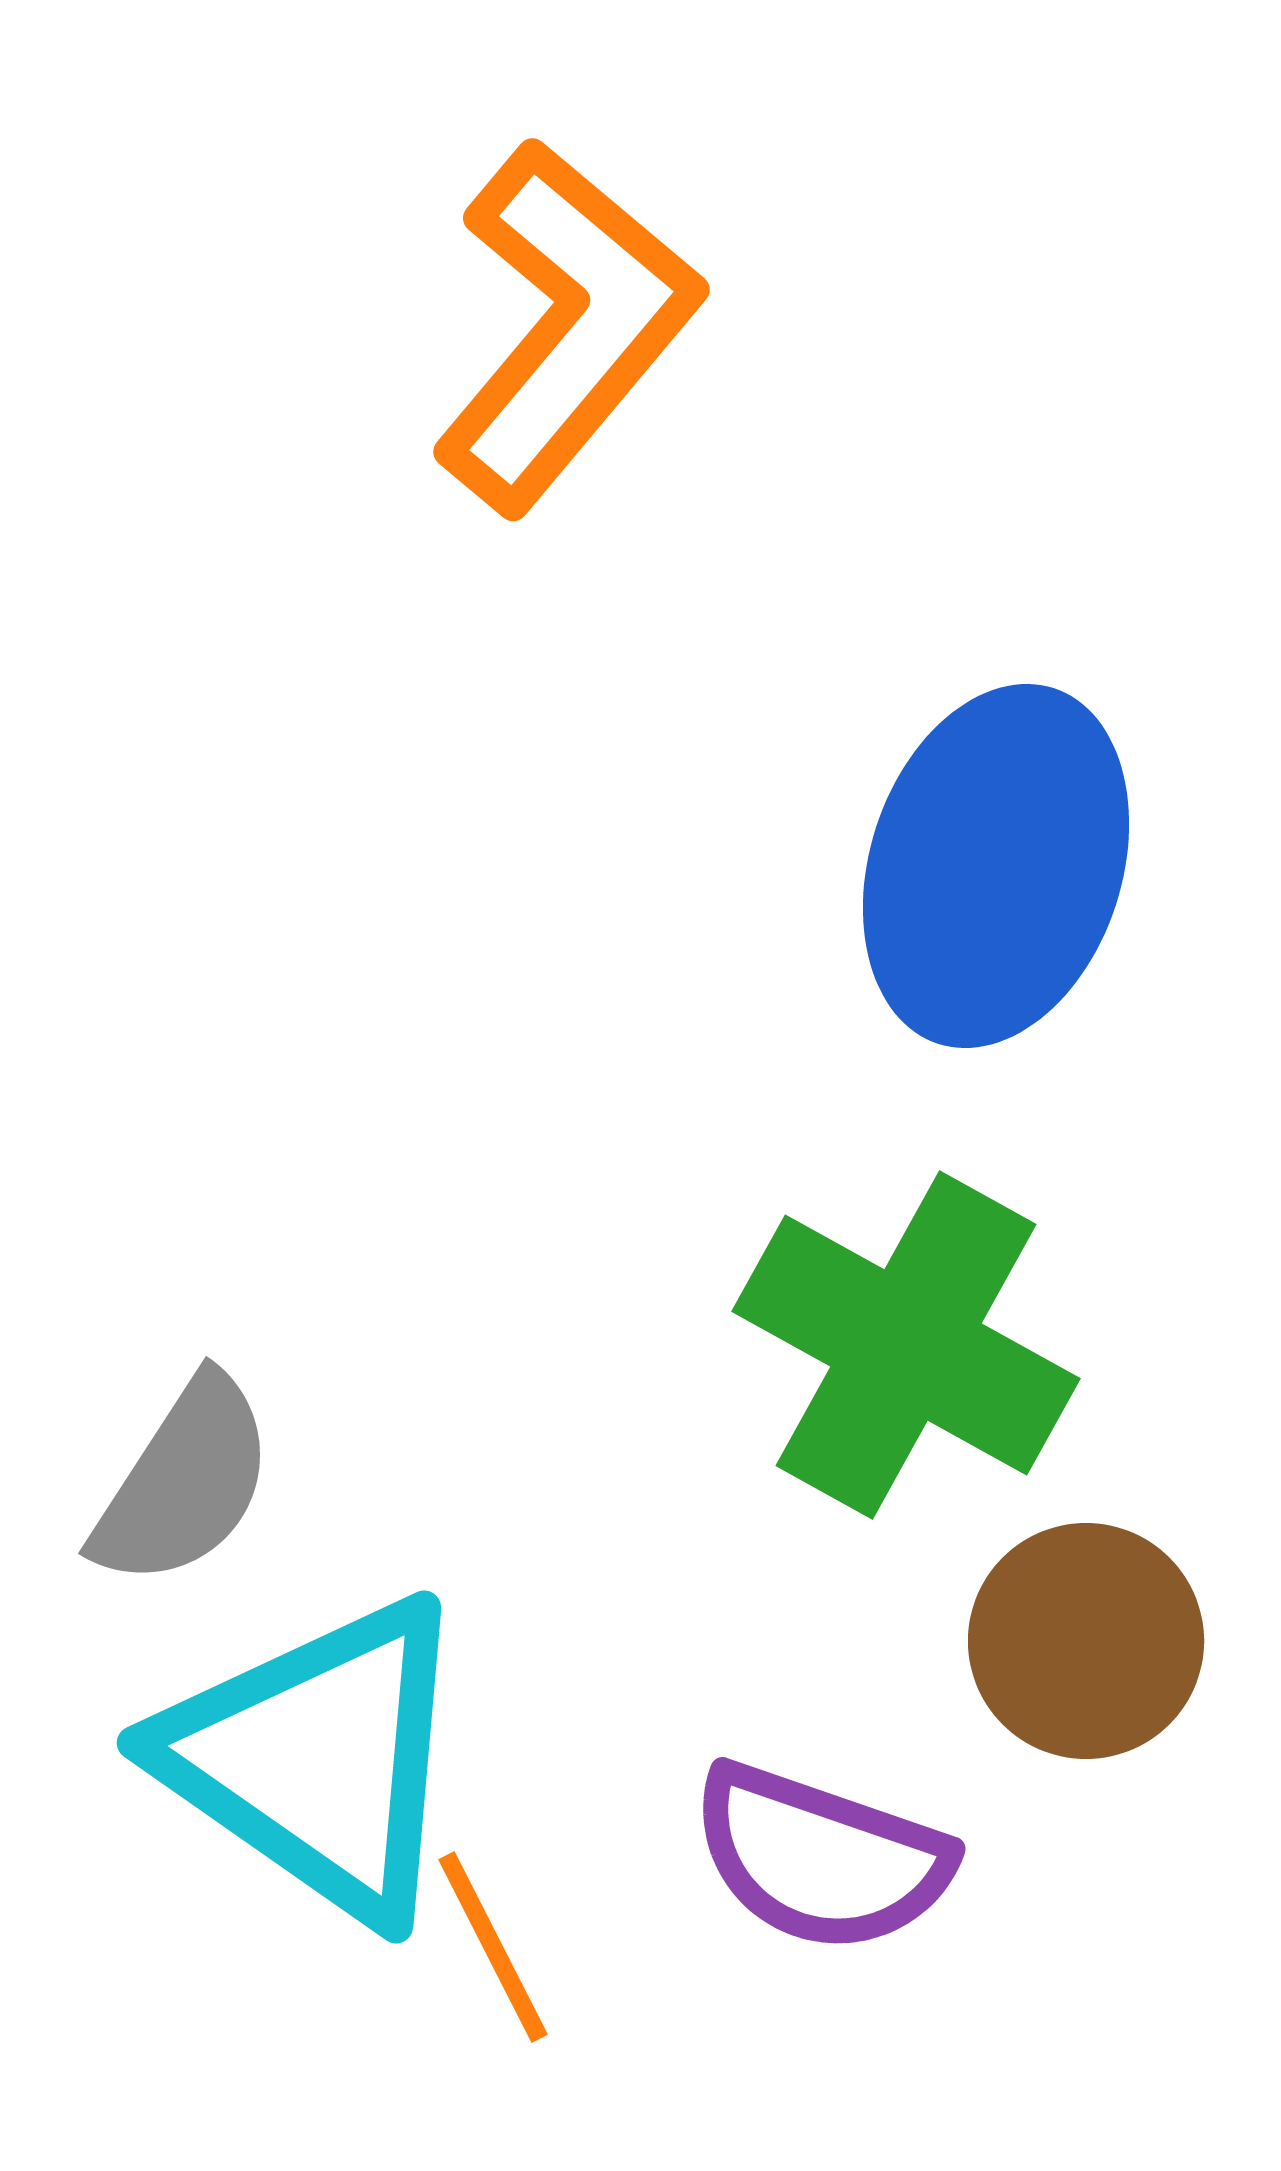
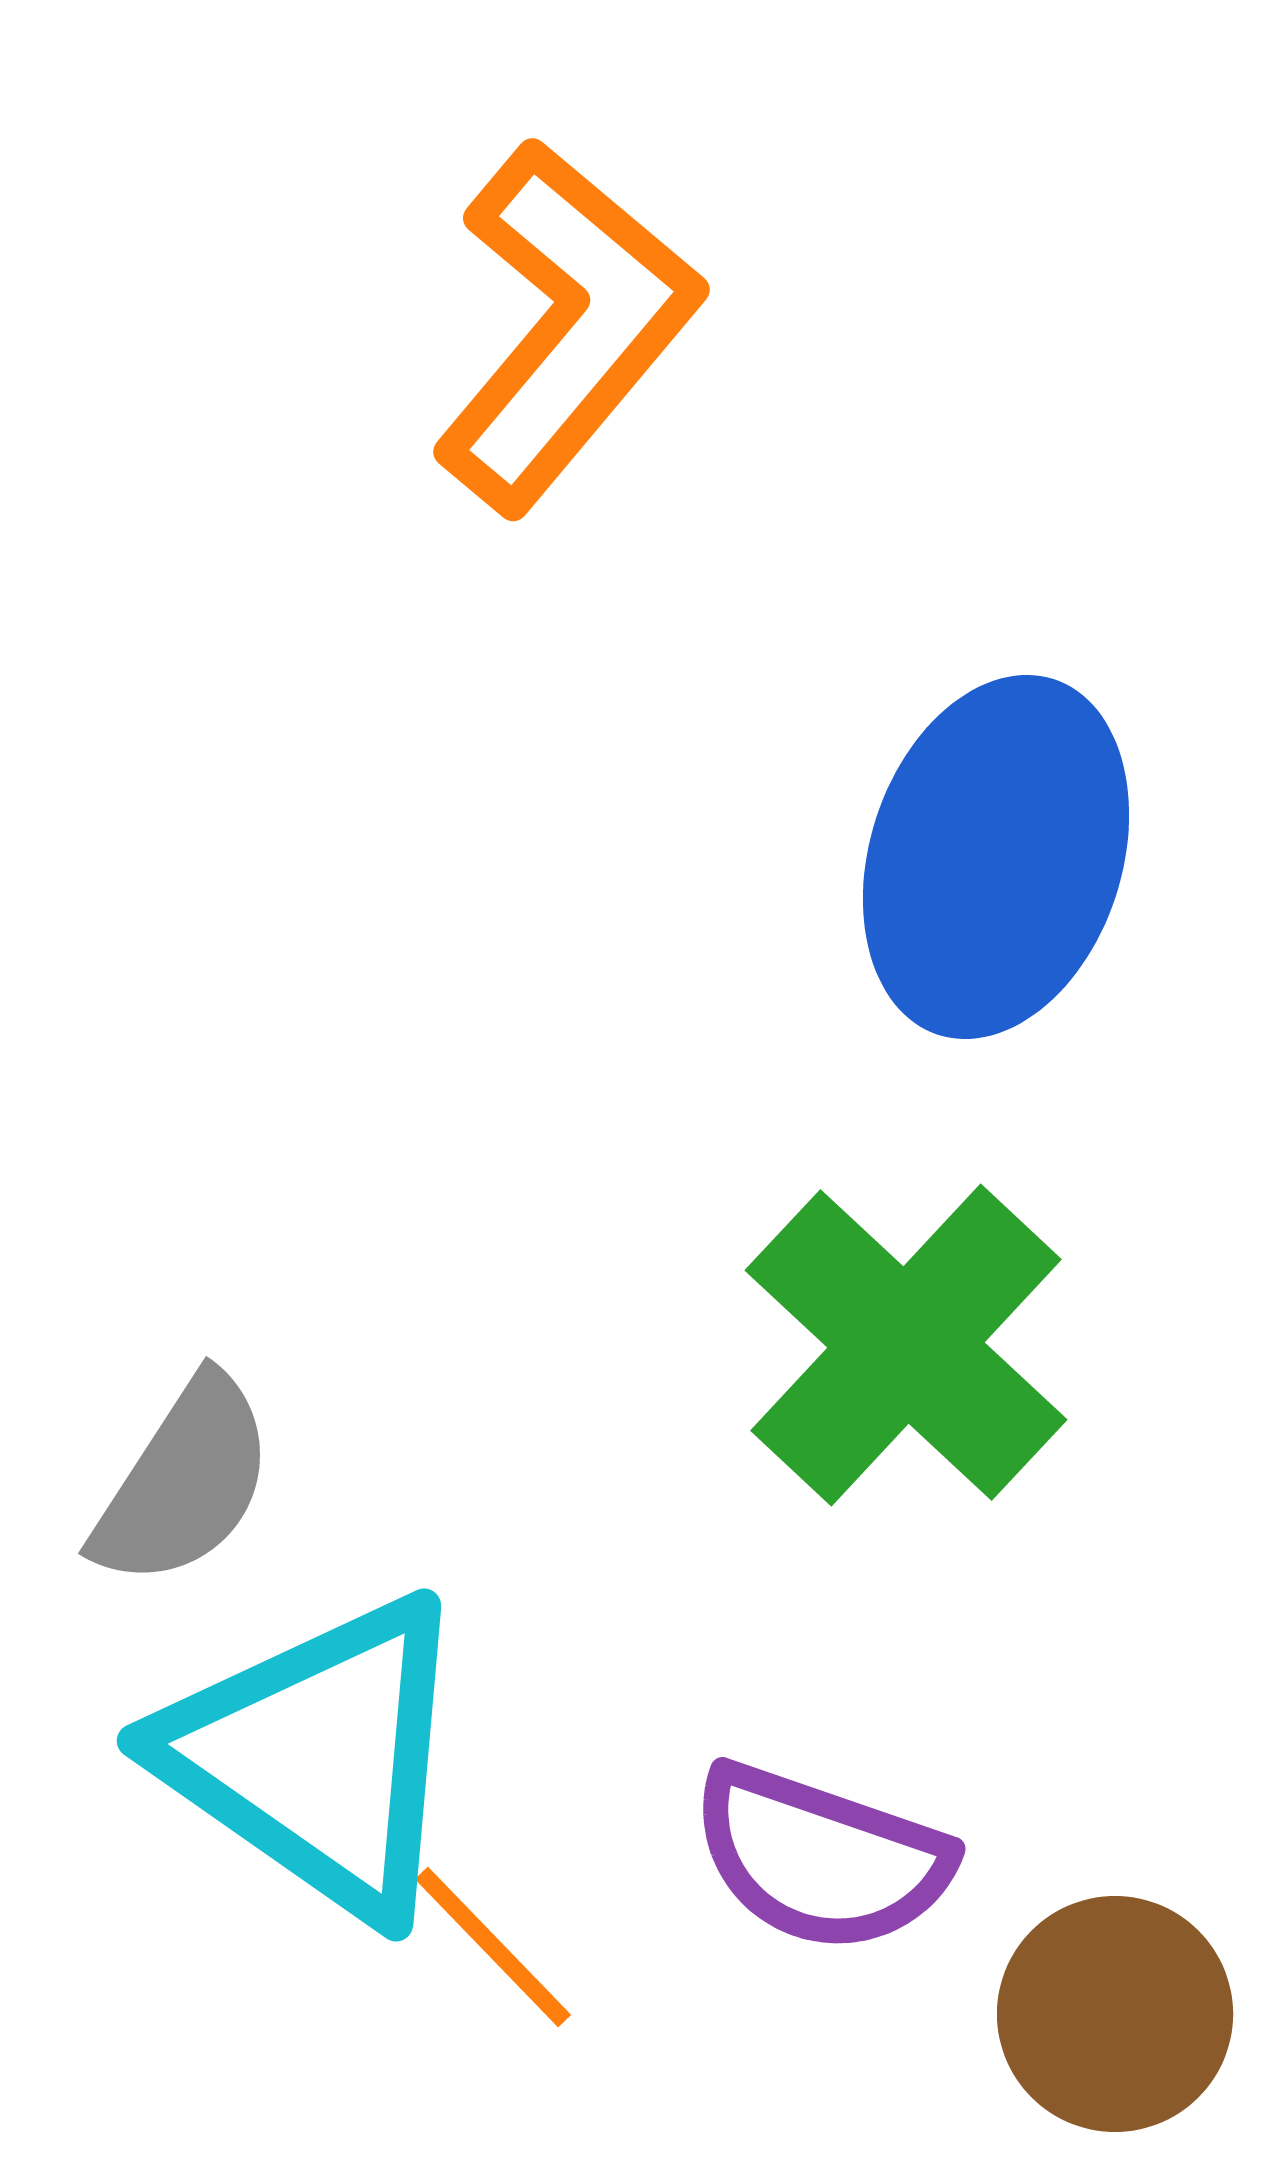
blue ellipse: moved 9 px up
green cross: rotated 14 degrees clockwise
brown circle: moved 29 px right, 373 px down
cyan triangle: moved 2 px up
orange line: rotated 17 degrees counterclockwise
